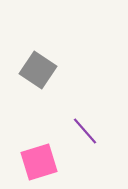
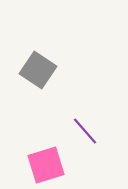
pink square: moved 7 px right, 3 px down
